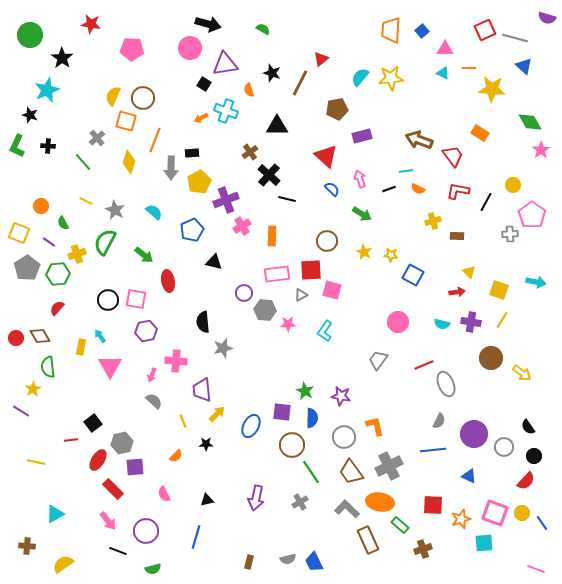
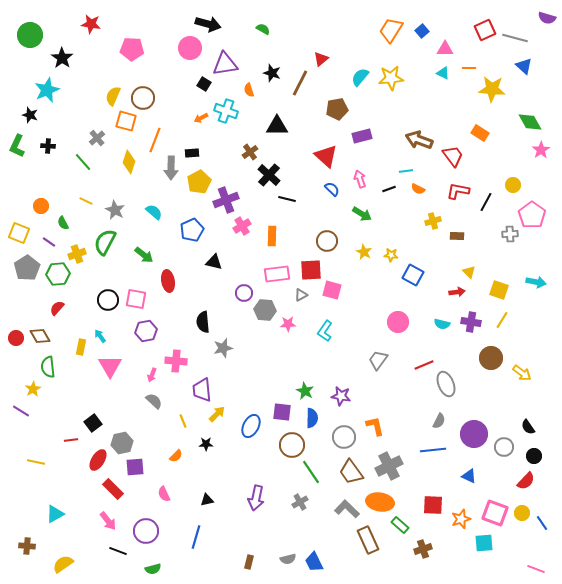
orange trapezoid at (391, 30): rotated 28 degrees clockwise
